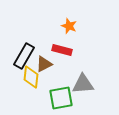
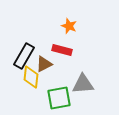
green square: moved 2 px left
